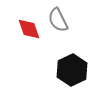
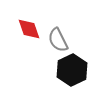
gray semicircle: moved 20 px down
